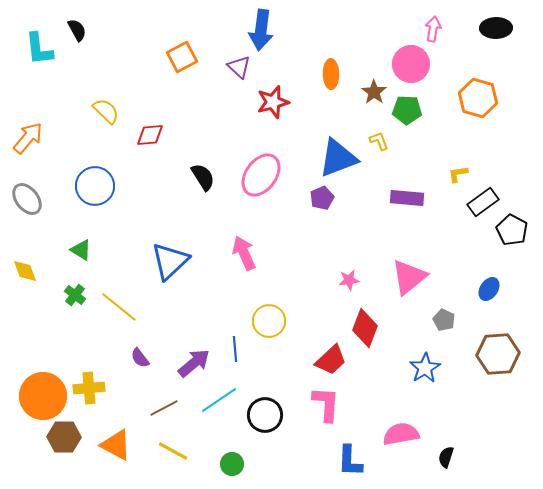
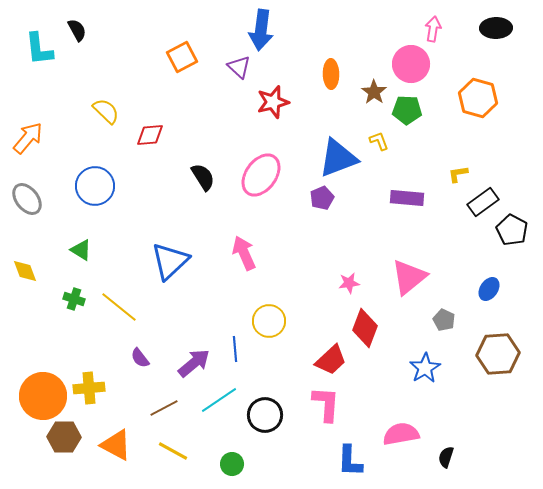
pink star at (349, 280): moved 3 px down
green cross at (75, 295): moved 1 px left, 4 px down; rotated 20 degrees counterclockwise
